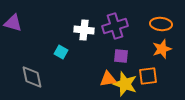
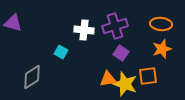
purple square: moved 3 px up; rotated 28 degrees clockwise
gray diamond: rotated 70 degrees clockwise
